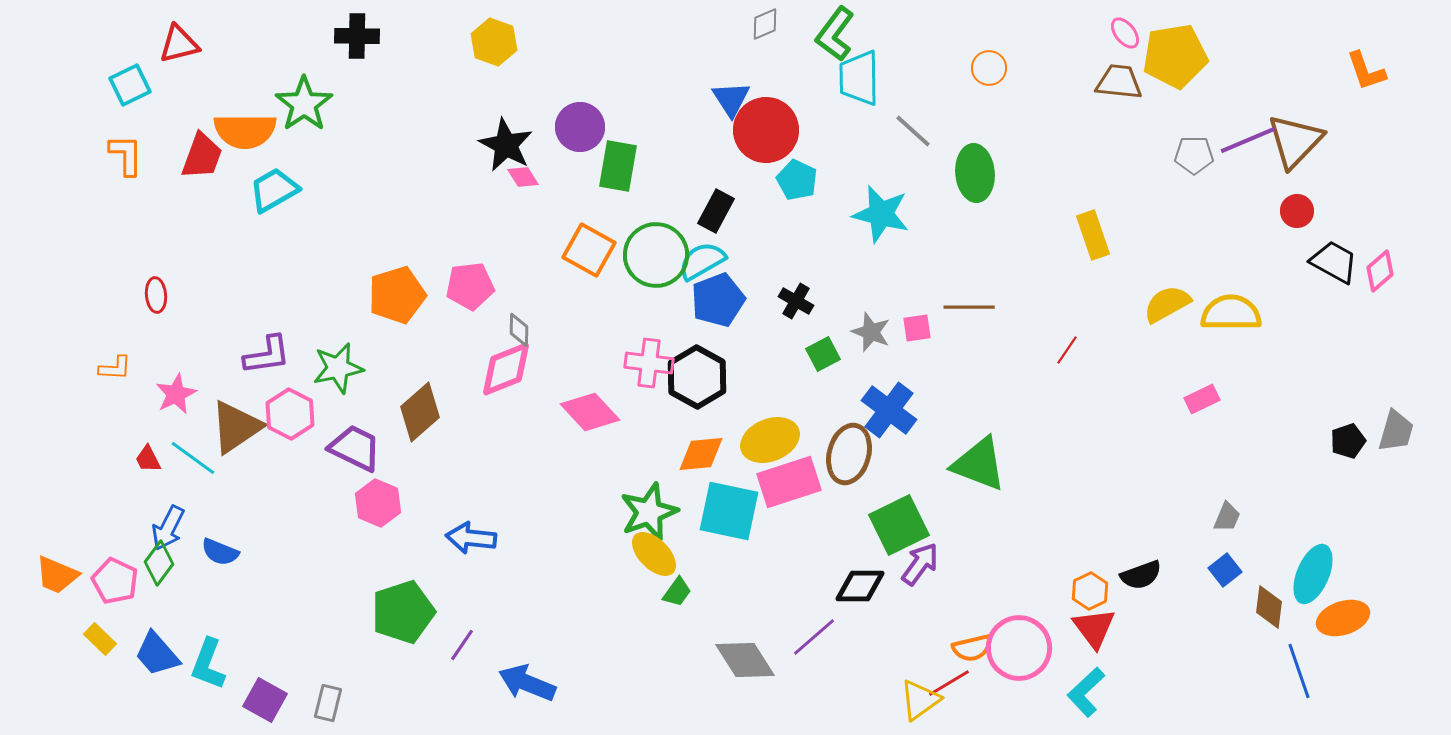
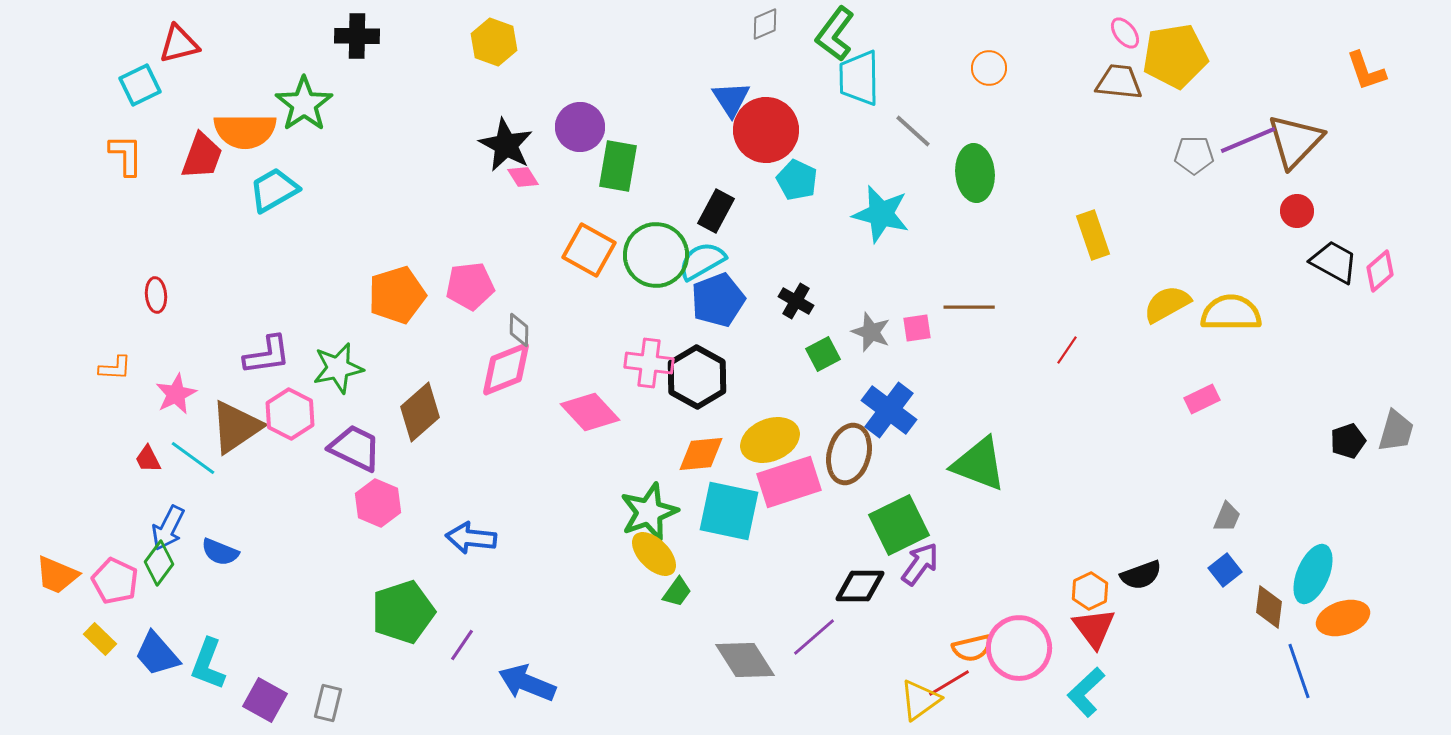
cyan square at (130, 85): moved 10 px right
